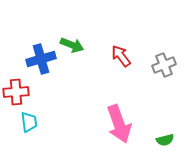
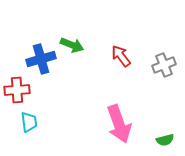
red cross: moved 1 px right, 2 px up
